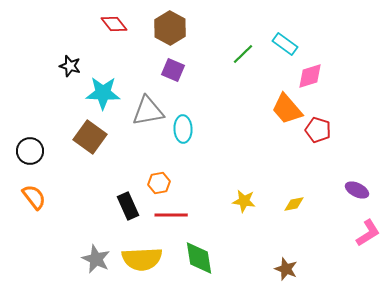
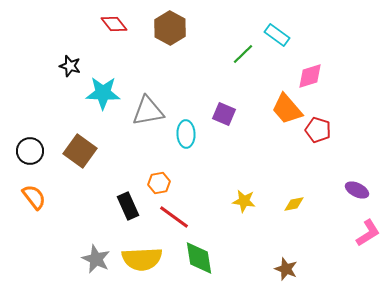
cyan rectangle: moved 8 px left, 9 px up
purple square: moved 51 px right, 44 px down
cyan ellipse: moved 3 px right, 5 px down
brown square: moved 10 px left, 14 px down
red line: moved 3 px right, 2 px down; rotated 36 degrees clockwise
